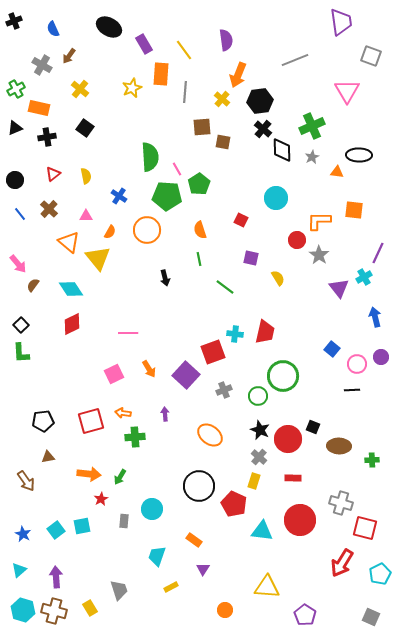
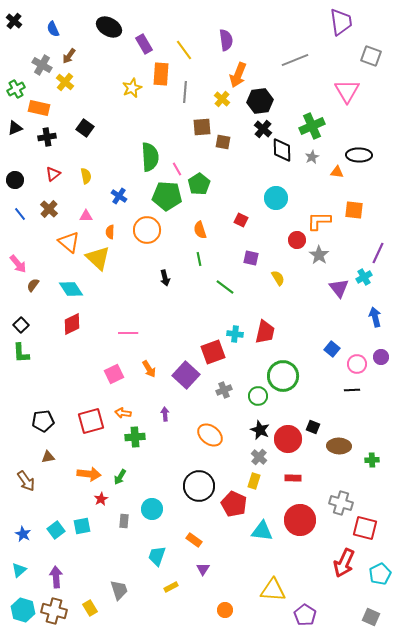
black cross at (14, 21): rotated 28 degrees counterclockwise
yellow cross at (80, 89): moved 15 px left, 7 px up
orange semicircle at (110, 232): rotated 152 degrees clockwise
yellow triangle at (98, 258): rotated 8 degrees counterclockwise
red arrow at (342, 563): moved 2 px right; rotated 8 degrees counterclockwise
yellow triangle at (267, 587): moved 6 px right, 3 px down
